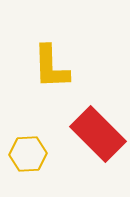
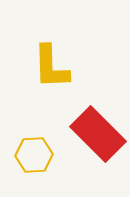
yellow hexagon: moved 6 px right, 1 px down
